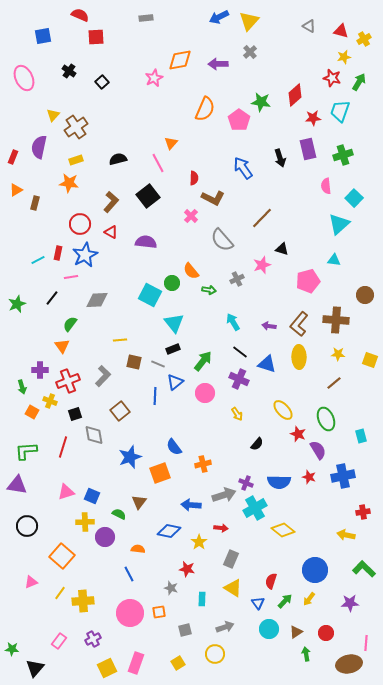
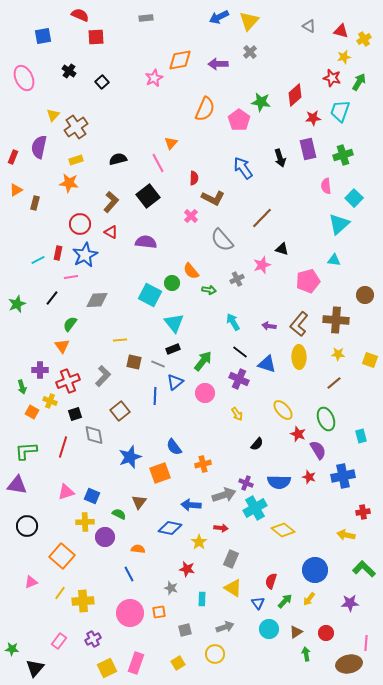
blue diamond at (169, 531): moved 1 px right, 3 px up
